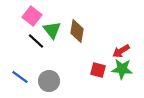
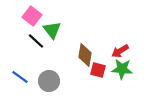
brown diamond: moved 8 px right, 24 px down
red arrow: moved 1 px left
